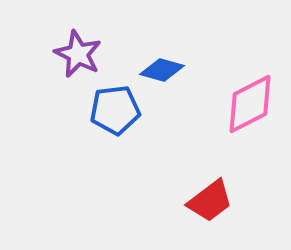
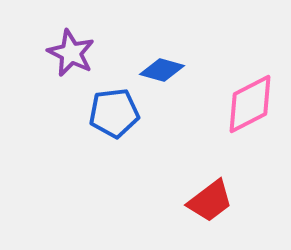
purple star: moved 7 px left, 1 px up
blue pentagon: moved 1 px left, 3 px down
